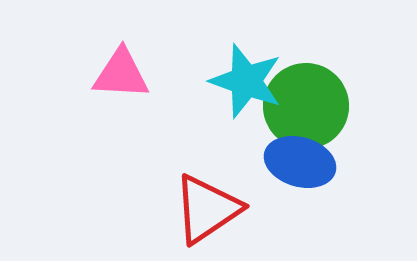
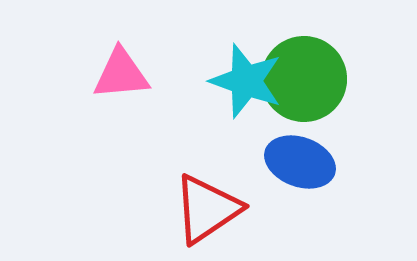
pink triangle: rotated 8 degrees counterclockwise
green circle: moved 2 px left, 27 px up
blue ellipse: rotated 4 degrees clockwise
